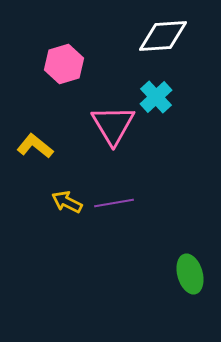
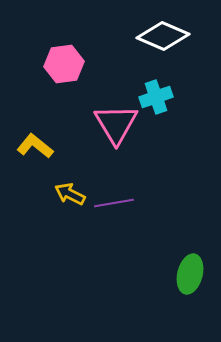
white diamond: rotated 27 degrees clockwise
pink hexagon: rotated 9 degrees clockwise
cyan cross: rotated 24 degrees clockwise
pink triangle: moved 3 px right, 1 px up
yellow arrow: moved 3 px right, 8 px up
green ellipse: rotated 30 degrees clockwise
